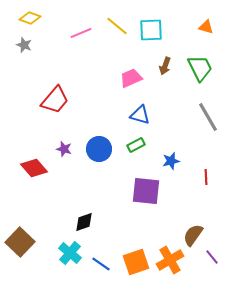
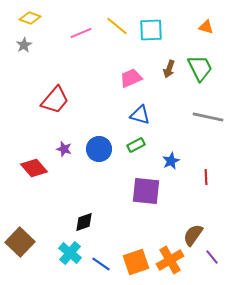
gray star: rotated 21 degrees clockwise
brown arrow: moved 4 px right, 3 px down
gray line: rotated 48 degrees counterclockwise
blue star: rotated 12 degrees counterclockwise
